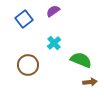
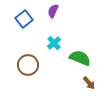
purple semicircle: rotated 32 degrees counterclockwise
green semicircle: moved 1 px left, 2 px up
brown arrow: moved 1 px left, 1 px down; rotated 56 degrees clockwise
